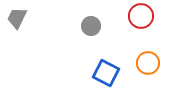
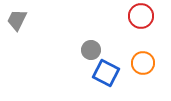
gray trapezoid: moved 2 px down
gray circle: moved 24 px down
orange circle: moved 5 px left
